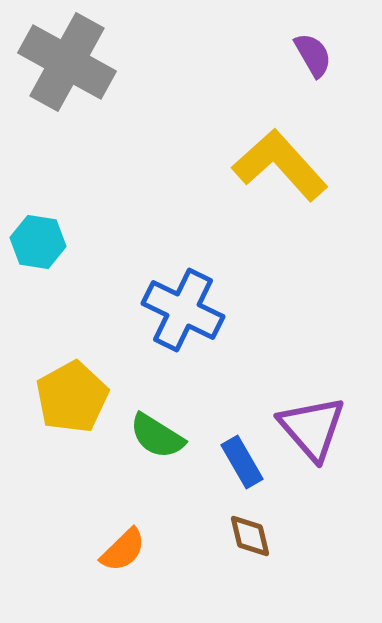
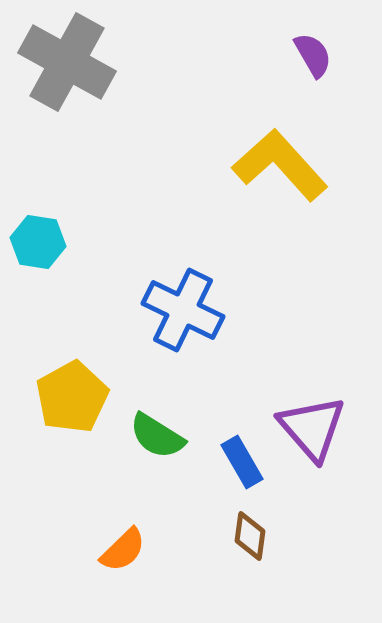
brown diamond: rotated 21 degrees clockwise
